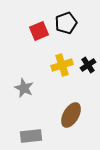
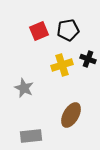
black pentagon: moved 2 px right, 7 px down; rotated 10 degrees clockwise
black cross: moved 6 px up; rotated 35 degrees counterclockwise
